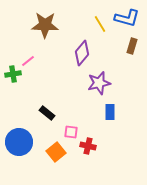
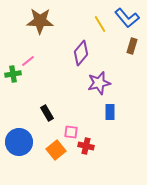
blue L-shape: rotated 35 degrees clockwise
brown star: moved 5 px left, 4 px up
purple diamond: moved 1 px left
black rectangle: rotated 21 degrees clockwise
red cross: moved 2 px left
orange square: moved 2 px up
